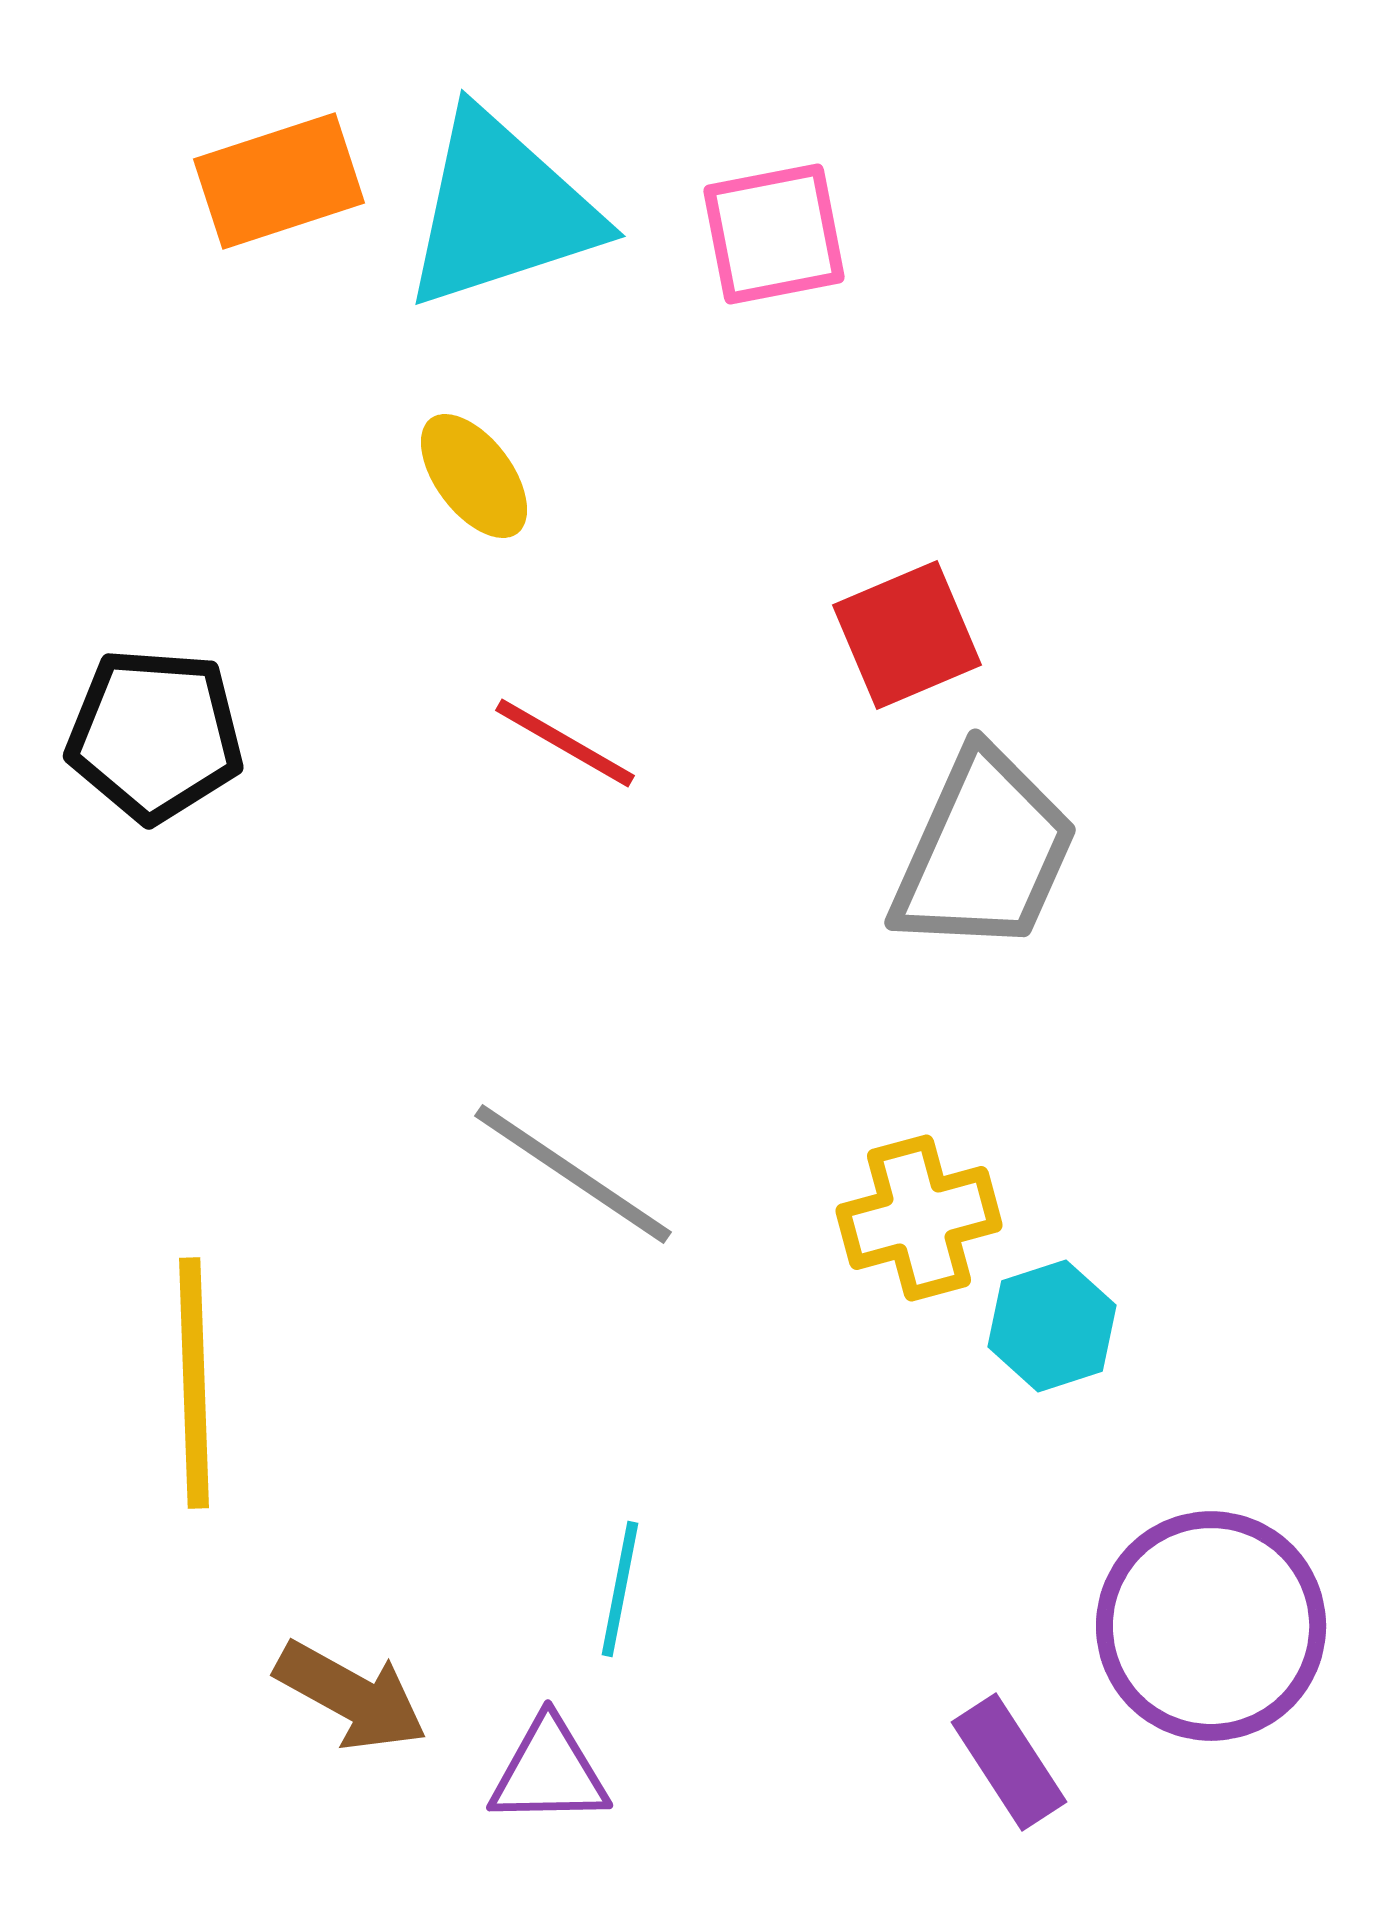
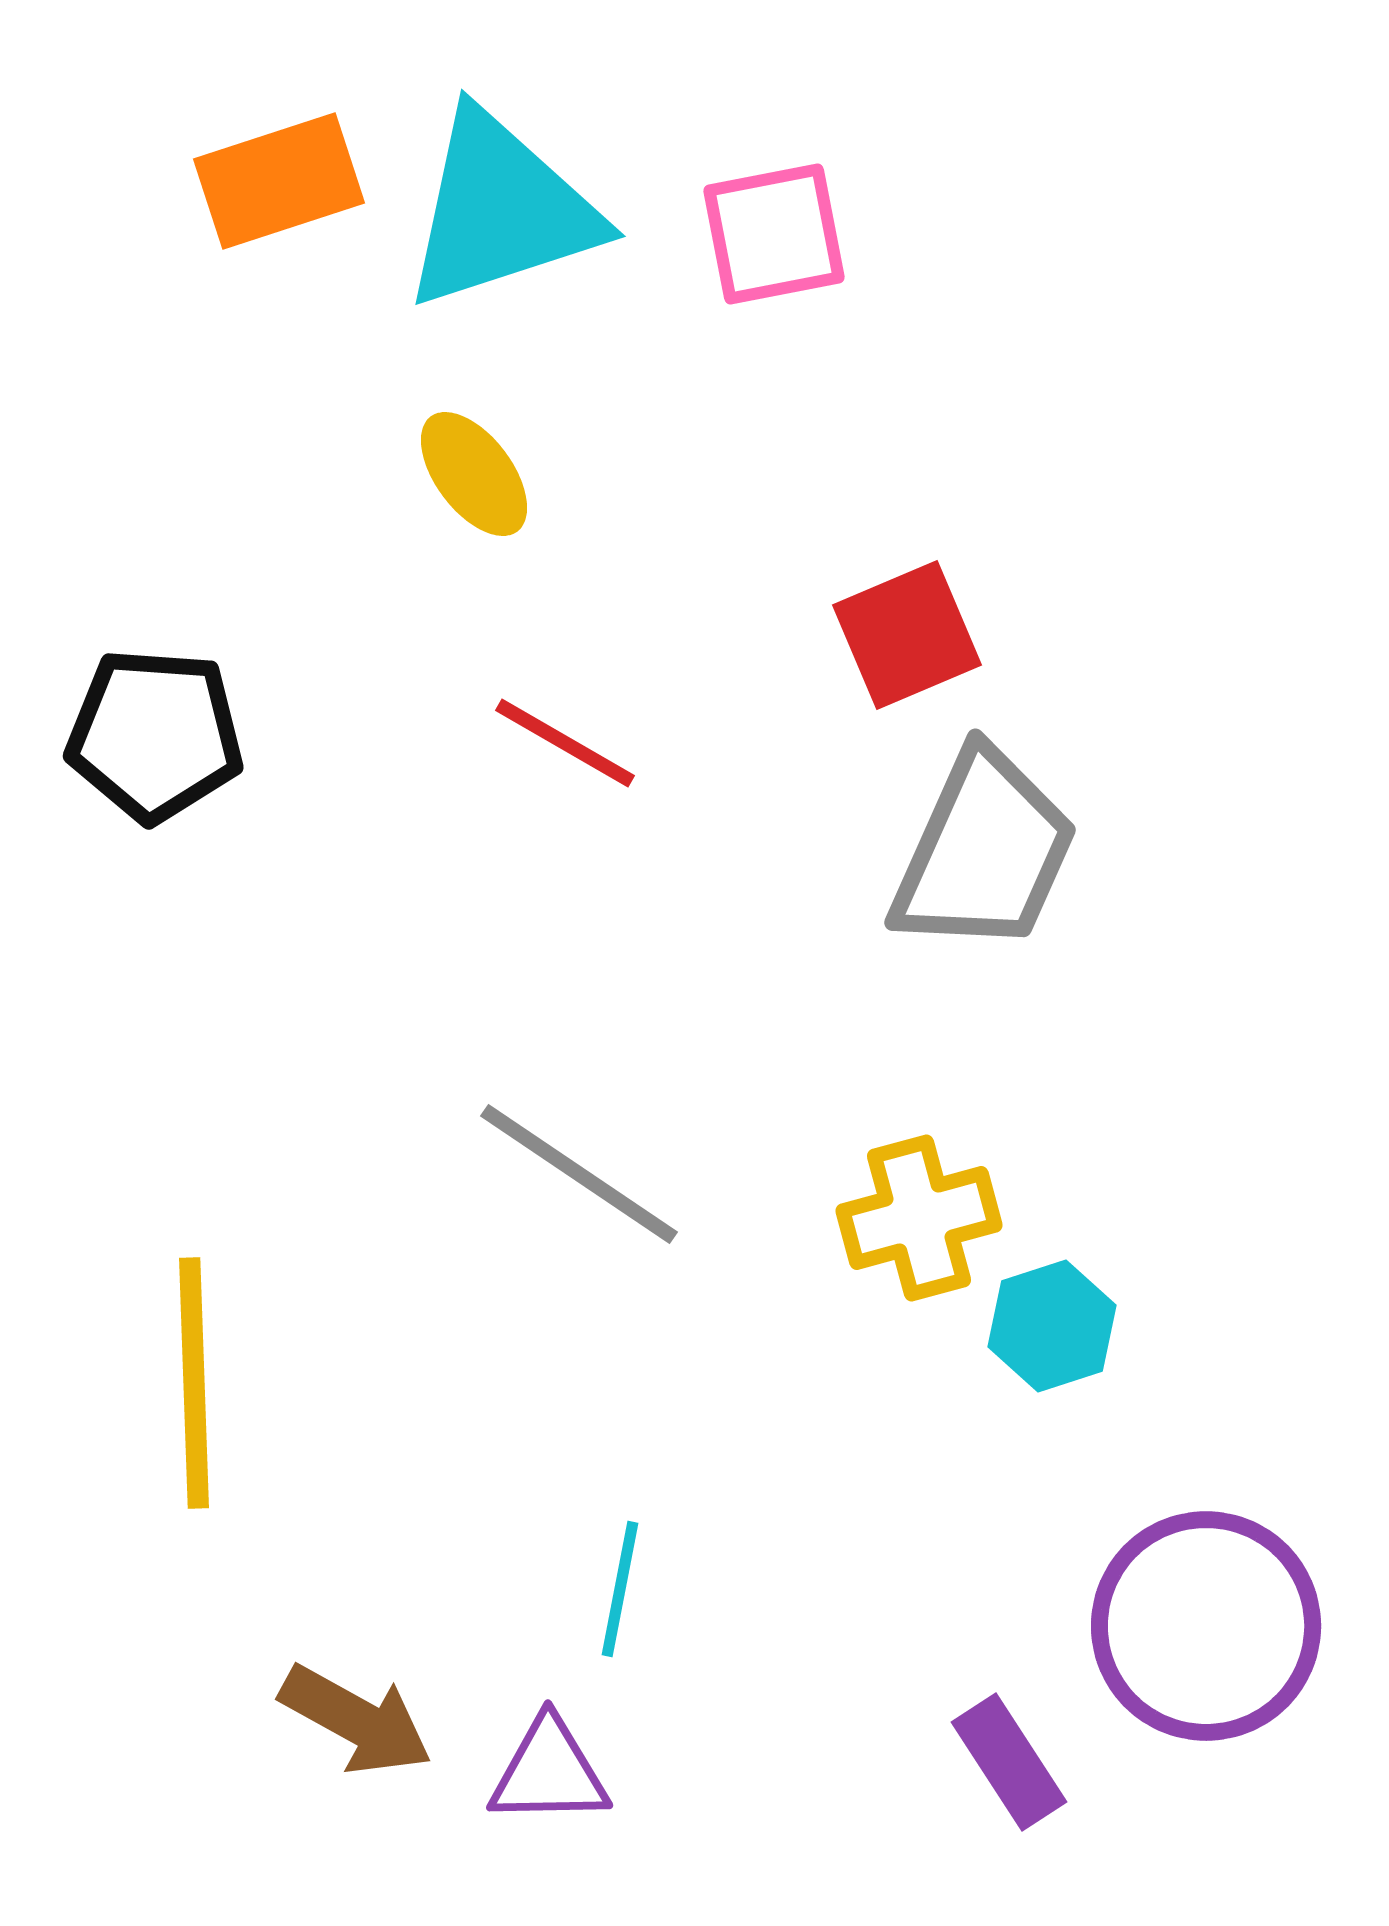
yellow ellipse: moved 2 px up
gray line: moved 6 px right
purple circle: moved 5 px left
brown arrow: moved 5 px right, 24 px down
